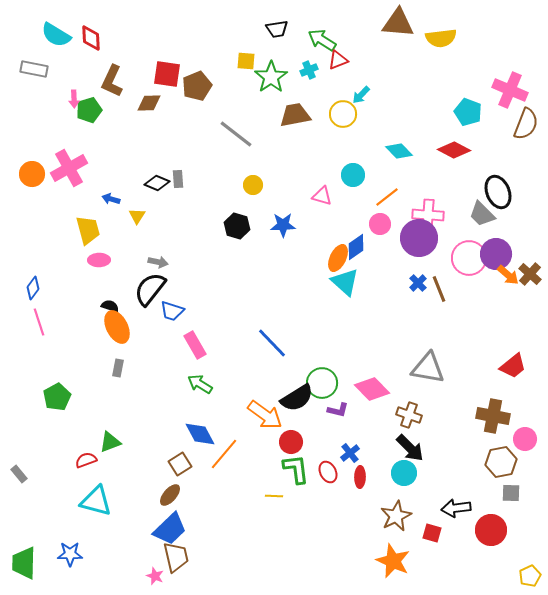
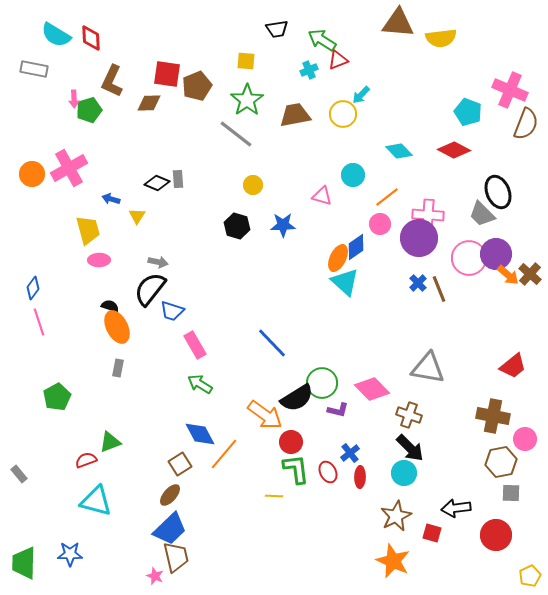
green star at (271, 77): moved 24 px left, 23 px down
red circle at (491, 530): moved 5 px right, 5 px down
